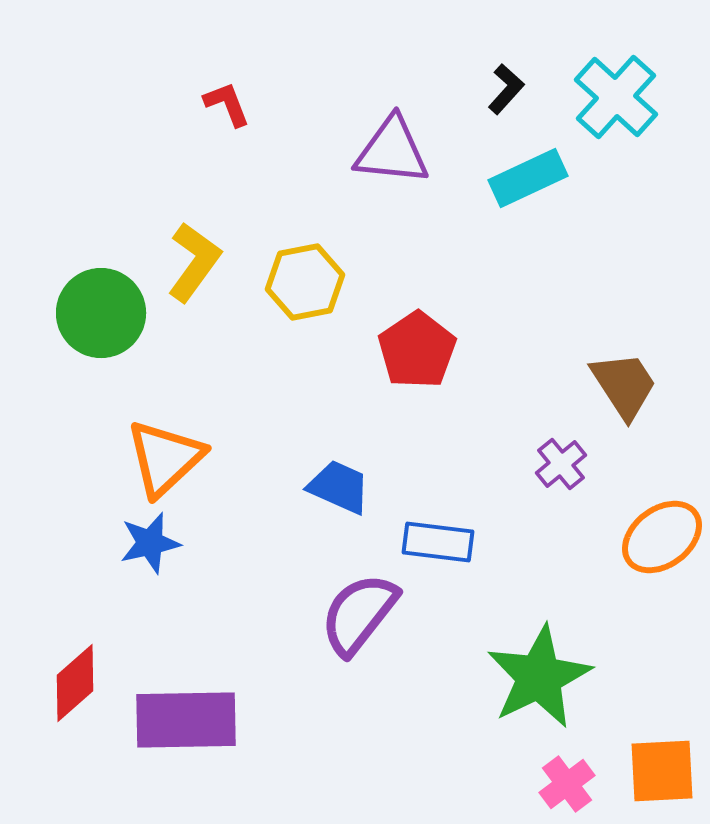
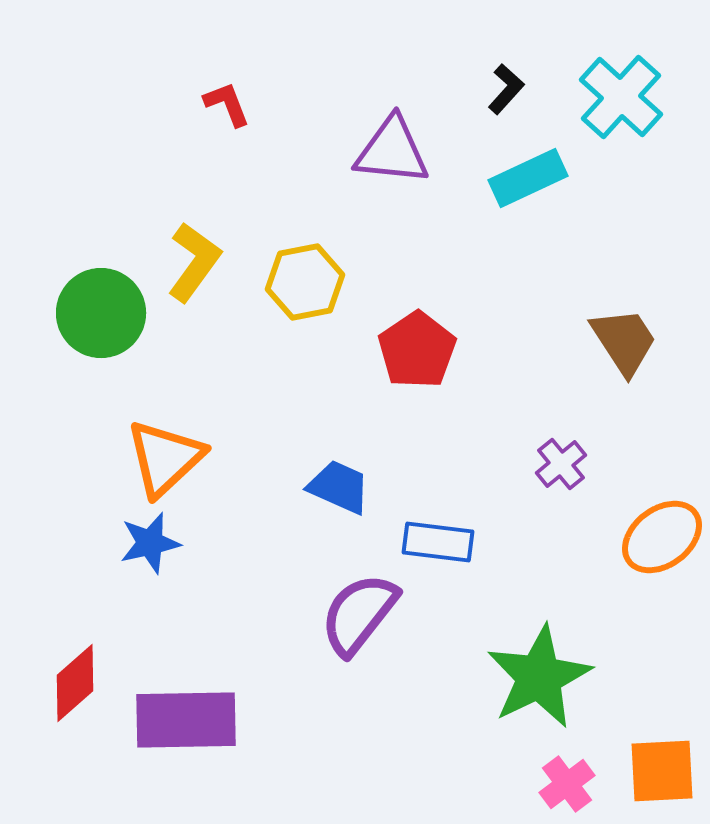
cyan cross: moved 5 px right
brown trapezoid: moved 44 px up
